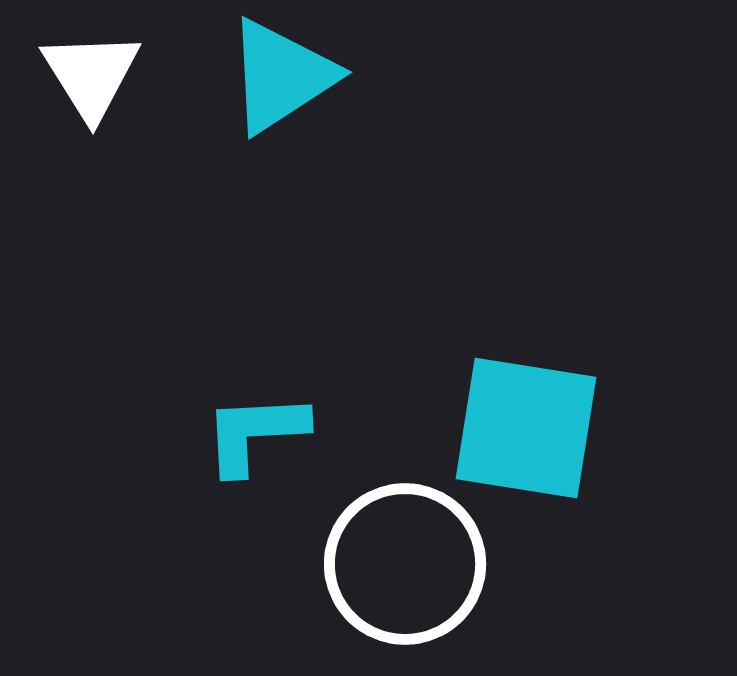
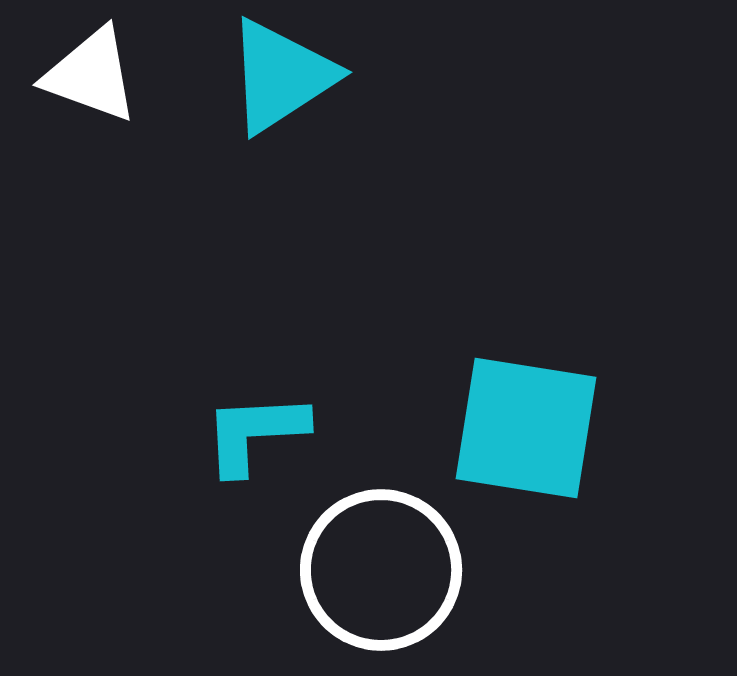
white triangle: rotated 38 degrees counterclockwise
white circle: moved 24 px left, 6 px down
